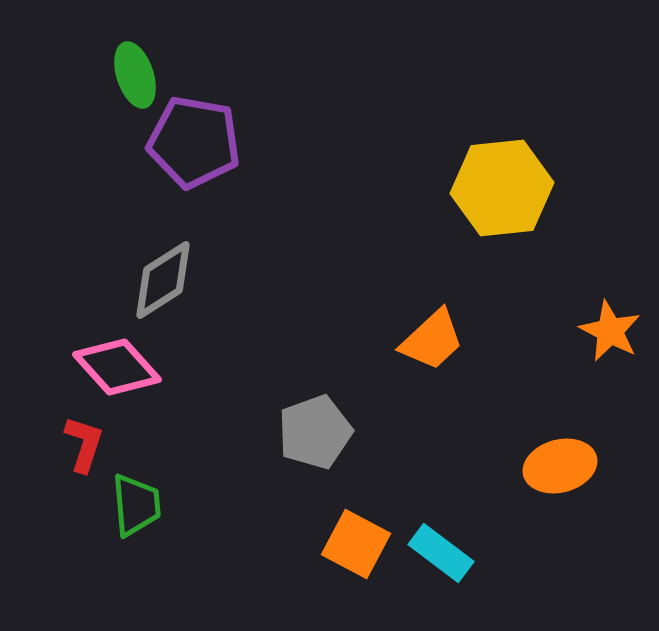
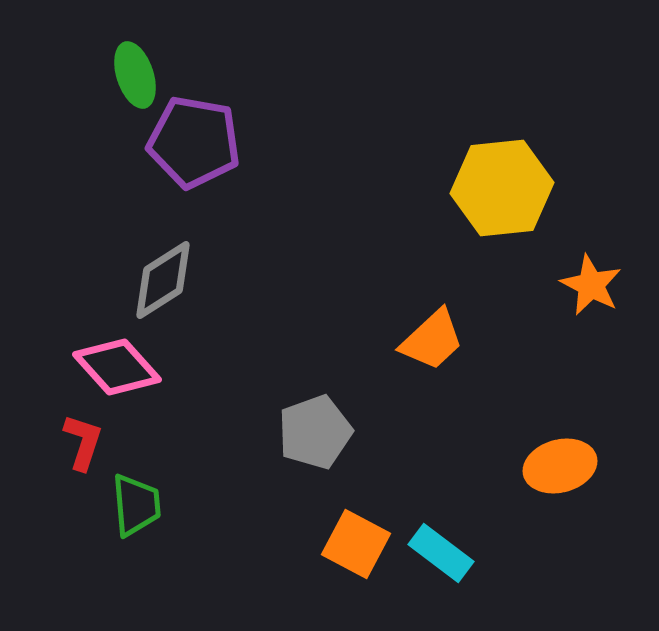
orange star: moved 19 px left, 46 px up
red L-shape: moved 1 px left, 2 px up
